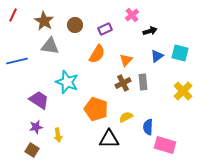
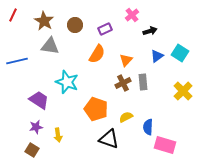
cyan square: rotated 18 degrees clockwise
black triangle: rotated 20 degrees clockwise
